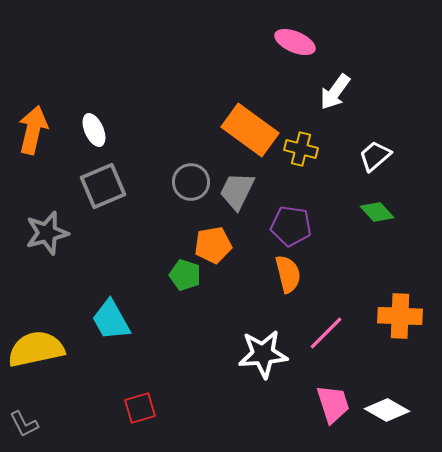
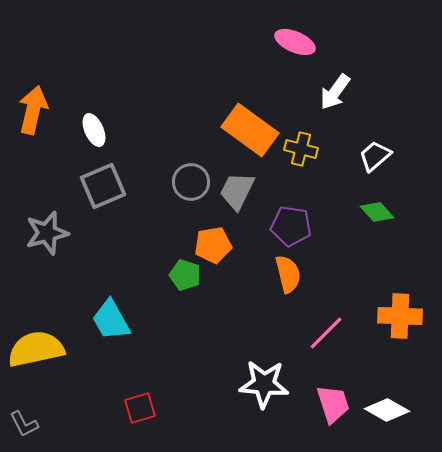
orange arrow: moved 20 px up
white star: moved 1 px right, 30 px down; rotated 9 degrees clockwise
